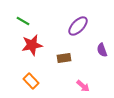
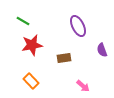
purple ellipse: rotated 70 degrees counterclockwise
